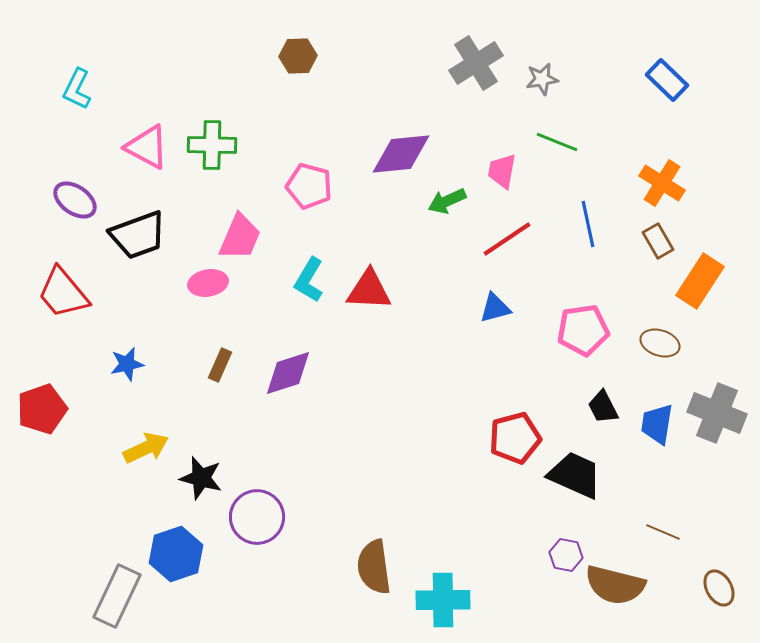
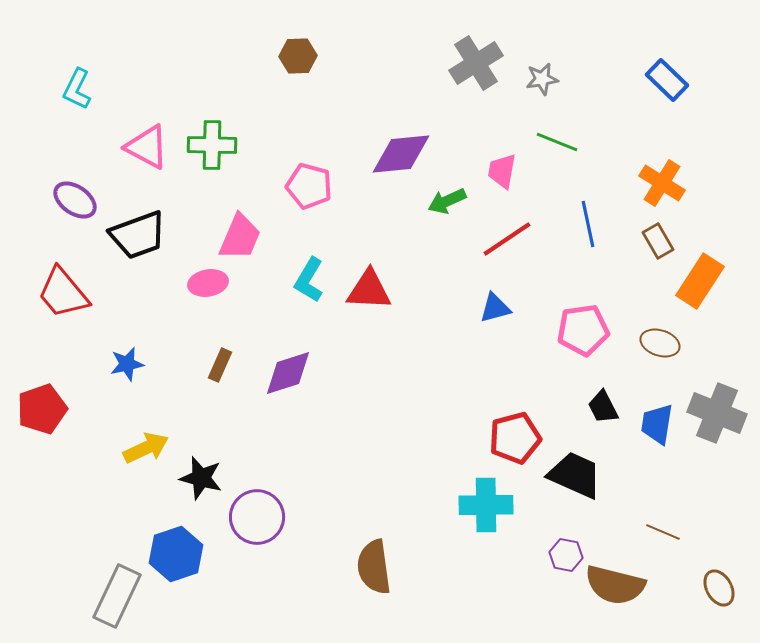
cyan cross at (443, 600): moved 43 px right, 95 px up
